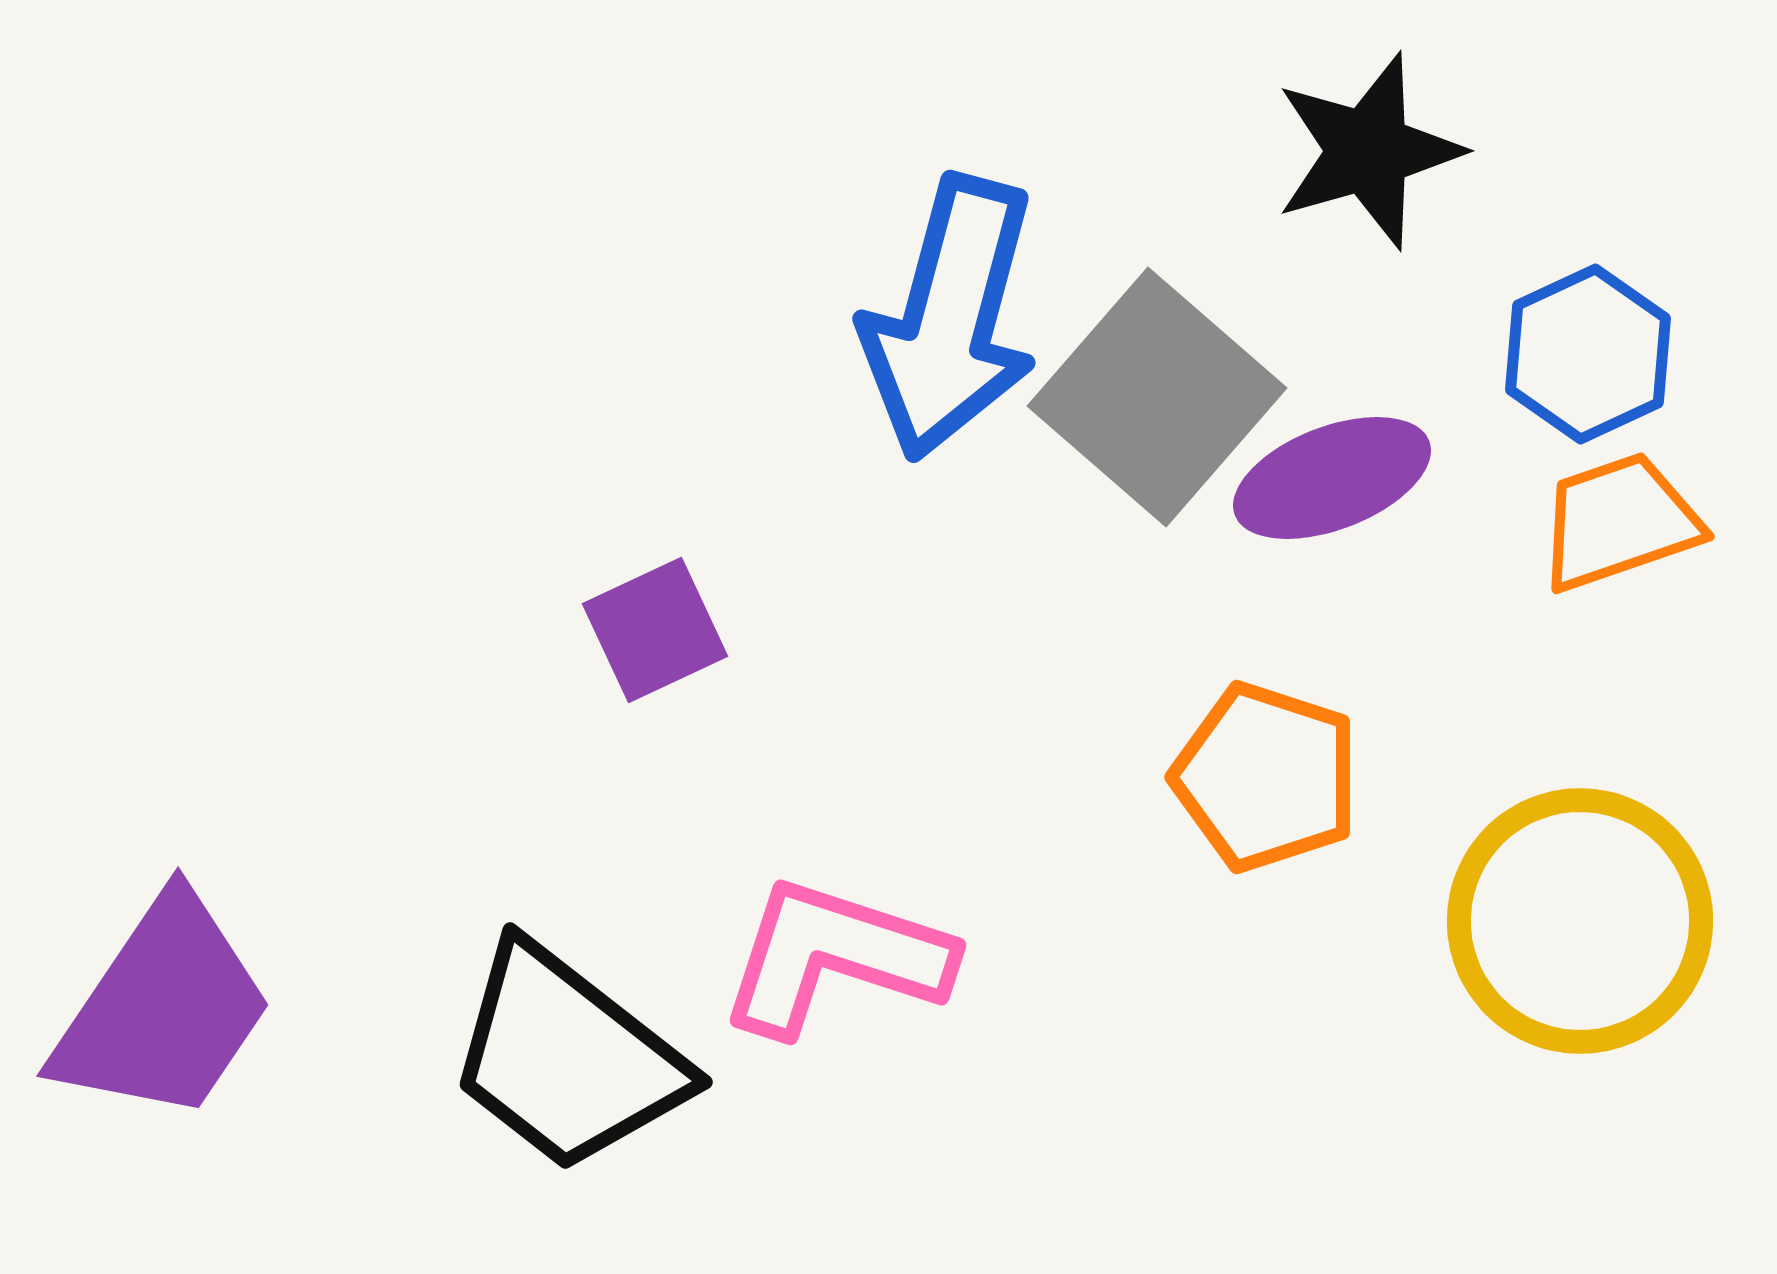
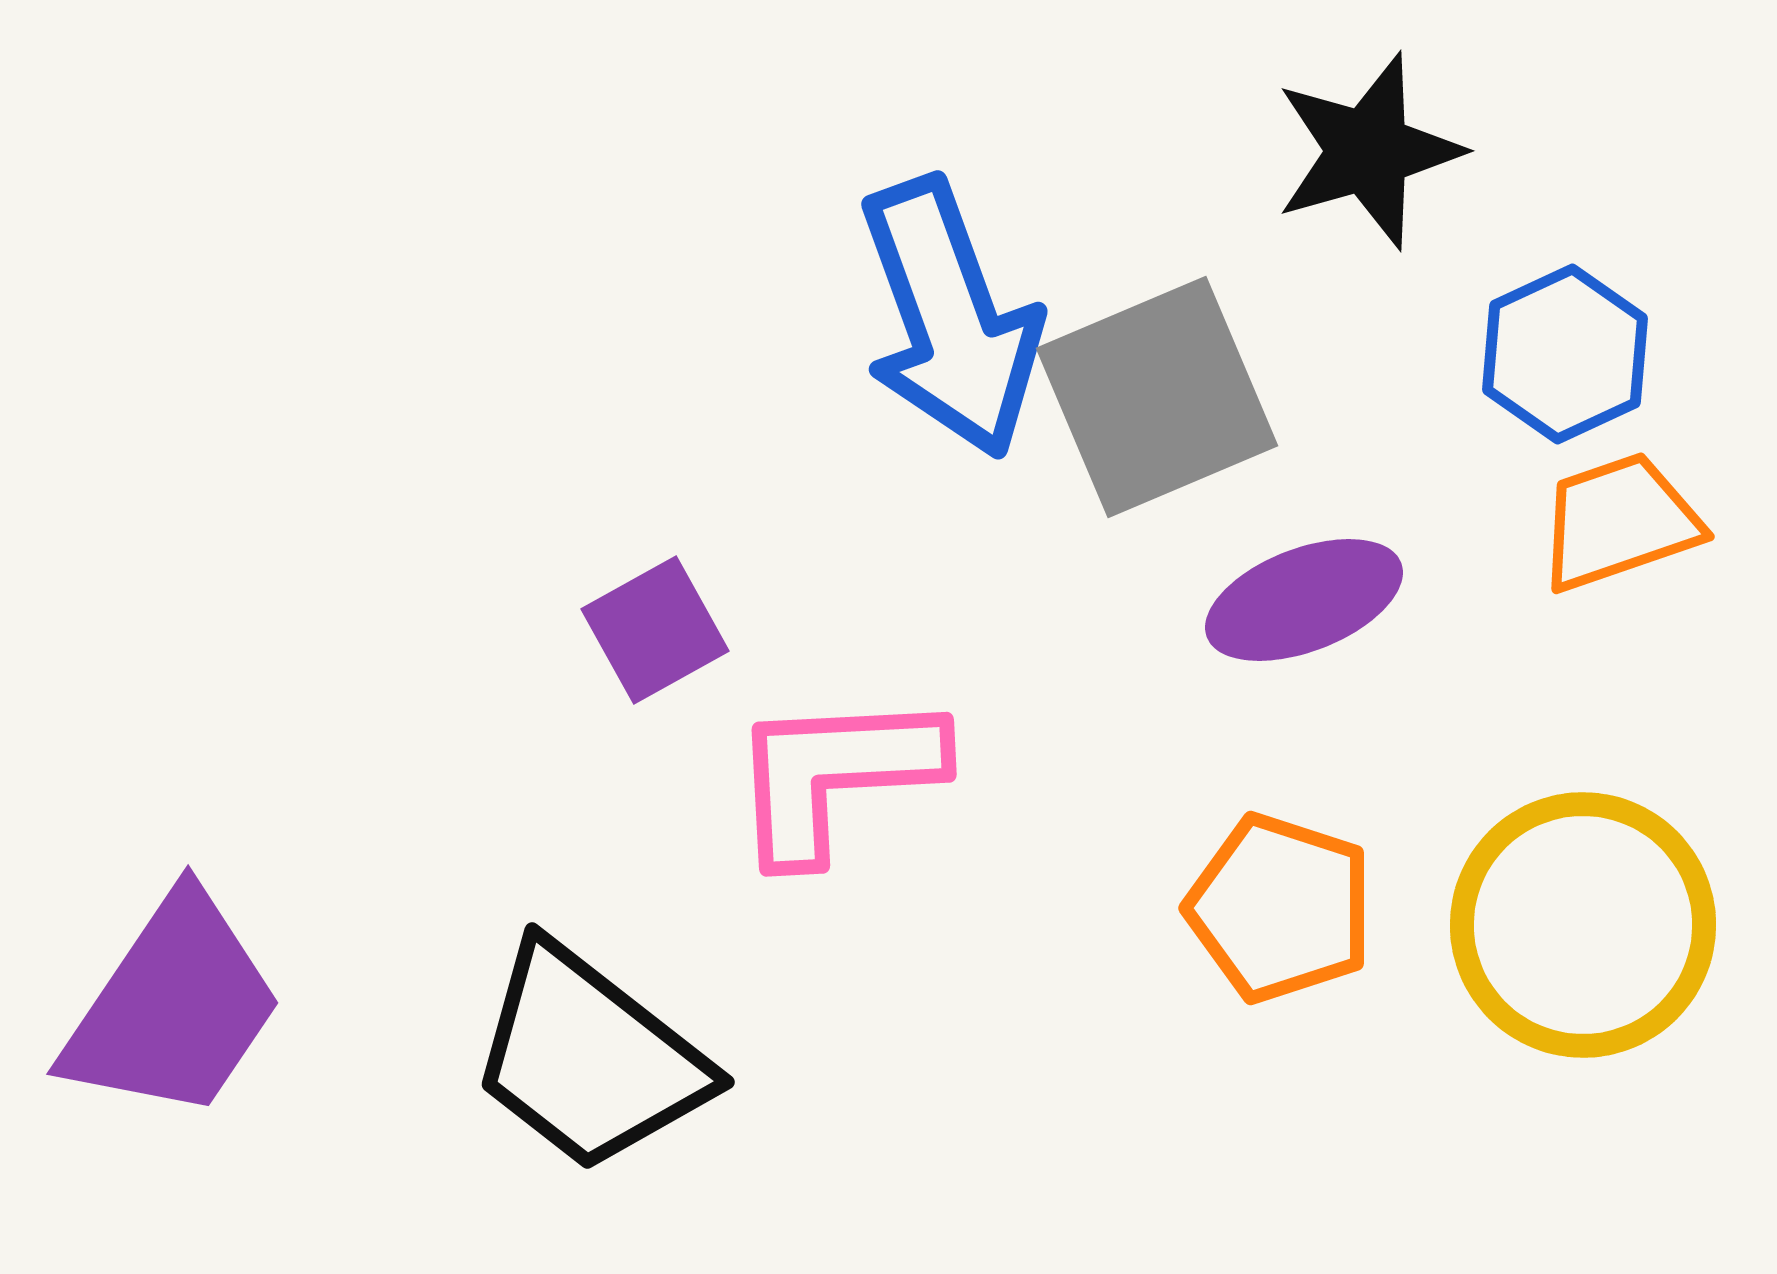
blue arrow: rotated 35 degrees counterclockwise
blue hexagon: moved 23 px left
gray square: rotated 26 degrees clockwise
purple ellipse: moved 28 px left, 122 px down
purple square: rotated 4 degrees counterclockwise
orange pentagon: moved 14 px right, 131 px down
yellow circle: moved 3 px right, 4 px down
pink L-shape: moved 182 px up; rotated 21 degrees counterclockwise
purple trapezoid: moved 10 px right, 2 px up
black trapezoid: moved 22 px right
